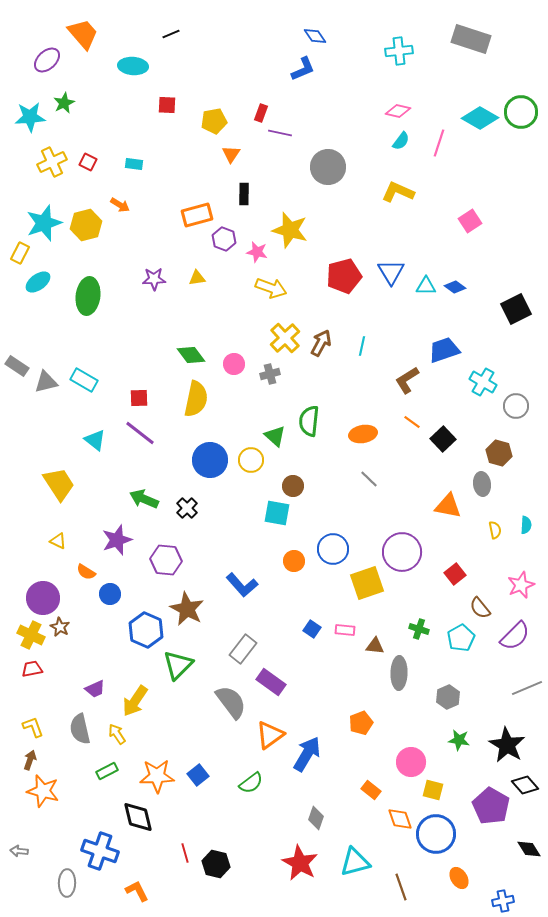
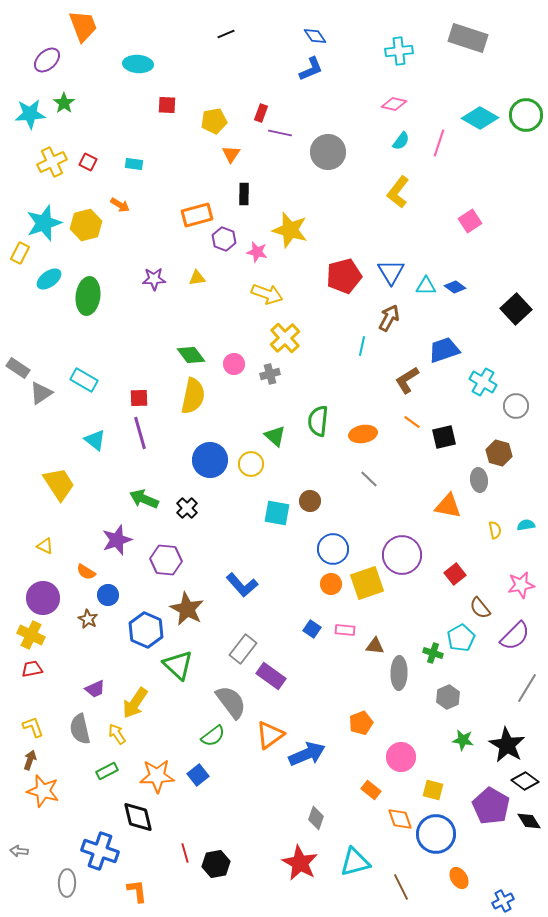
orange trapezoid at (83, 34): moved 8 px up; rotated 20 degrees clockwise
black line at (171, 34): moved 55 px right
gray rectangle at (471, 39): moved 3 px left, 1 px up
cyan ellipse at (133, 66): moved 5 px right, 2 px up
blue L-shape at (303, 69): moved 8 px right
green star at (64, 103): rotated 10 degrees counterclockwise
pink diamond at (398, 111): moved 4 px left, 7 px up
green circle at (521, 112): moved 5 px right, 3 px down
cyan star at (30, 117): moved 3 px up
gray circle at (328, 167): moved 15 px up
yellow L-shape at (398, 192): rotated 76 degrees counterclockwise
cyan ellipse at (38, 282): moved 11 px right, 3 px up
yellow arrow at (271, 288): moved 4 px left, 6 px down
black square at (516, 309): rotated 16 degrees counterclockwise
brown arrow at (321, 343): moved 68 px right, 25 px up
gray rectangle at (17, 366): moved 1 px right, 2 px down
gray triangle at (46, 382): moved 5 px left, 11 px down; rotated 20 degrees counterclockwise
yellow semicircle at (196, 399): moved 3 px left, 3 px up
green semicircle at (309, 421): moved 9 px right
purple line at (140, 433): rotated 36 degrees clockwise
black square at (443, 439): moved 1 px right, 2 px up; rotated 30 degrees clockwise
yellow circle at (251, 460): moved 4 px down
gray ellipse at (482, 484): moved 3 px left, 4 px up
brown circle at (293, 486): moved 17 px right, 15 px down
cyan semicircle at (526, 525): rotated 102 degrees counterclockwise
yellow triangle at (58, 541): moved 13 px left, 5 px down
purple circle at (402, 552): moved 3 px down
orange circle at (294, 561): moved 37 px right, 23 px down
pink star at (521, 585): rotated 12 degrees clockwise
blue circle at (110, 594): moved 2 px left, 1 px down
brown star at (60, 627): moved 28 px right, 8 px up
green cross at (419, 629): moved 14 px right, 24 px down
green triangle at (178, 665): rotated 32 degrees counterclockwise
purple rectangle at (271, 682): moved 6 px up
gray line at (527, 688): rotated 36 degrees counterclockwise
yellow arrow at (135, 701): moved 2 px down
green star at (459, 740): moved 4 px right
blue arrow at (307, 754): rotated 36 degrees clockwise
pink circle at (411, 762): moved 10 px left, 5 px up
green semicircle at (251, 783): moved 38 px left, 47 px up
black diamond at (525, 785): moved 4 px up; rotated 12 degrees counterclockwise
black diamond at (529, 849): moved 28 px up
black hexagon at (216, 864): rotated 24 degrees counterclockwise
brown line at (401, 887): rotated 8 degrees counterclockwise
orange L-shape at (137, 891): rotated 20 degrees clockwise
blue cross at (503, 901): rotated 15 degrees counterclockwise
